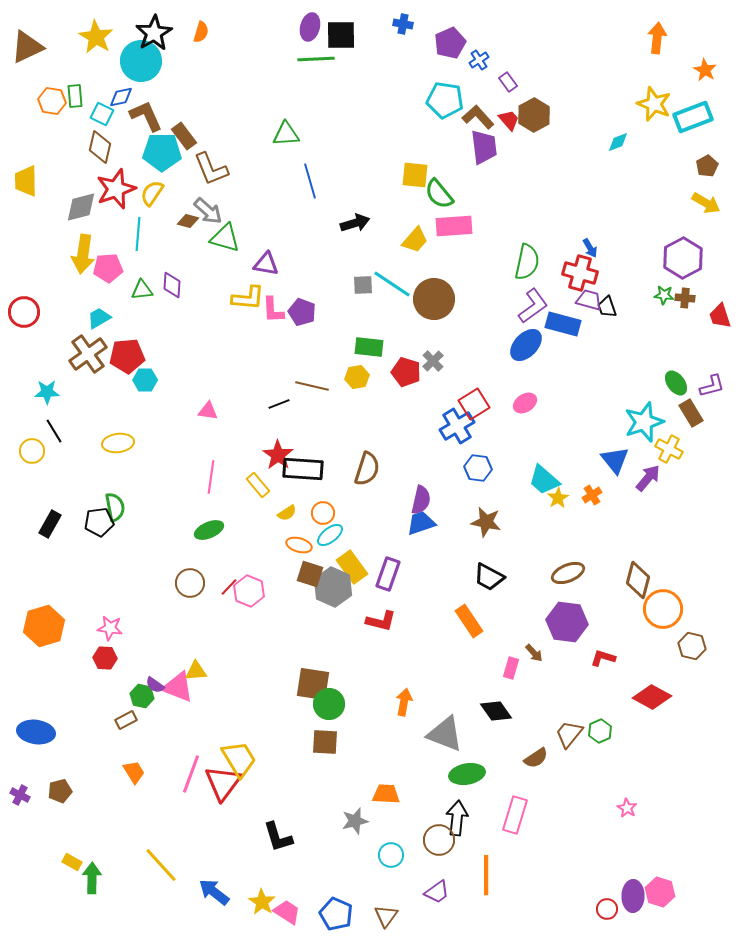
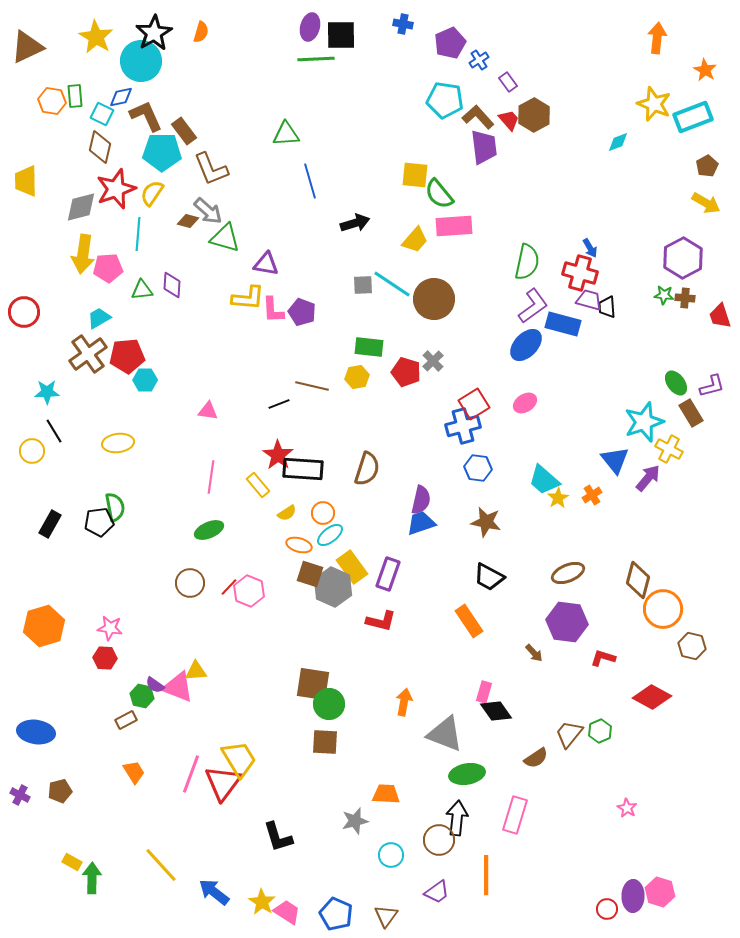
brown rectangle at (184, 136): moved 5 px up
black trapezoid at (607, 307): rotated 15 degrees clockwise
blue cross at (457, 426): moved 6 px right; rotated 16 degrees clockwise
pink rectangle at (511, 668): moved 27 px left, 24 px down
